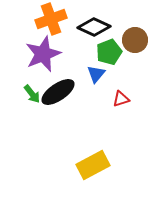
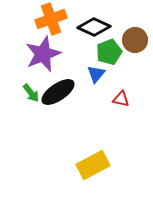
green arrow: moved 1 px left, 1 px up
red triangle: rotated 30 degrees clockwise
